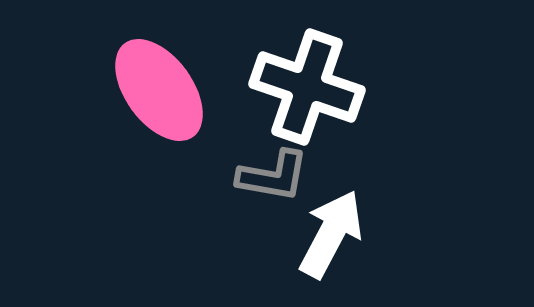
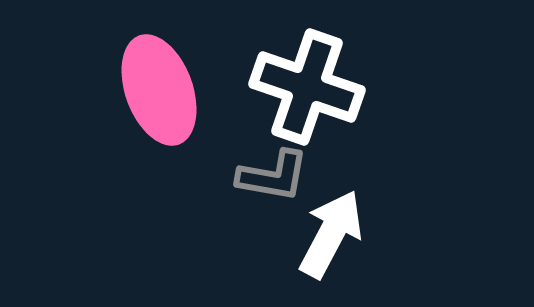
pink ellipse: rotated 16 degrees clockwise
